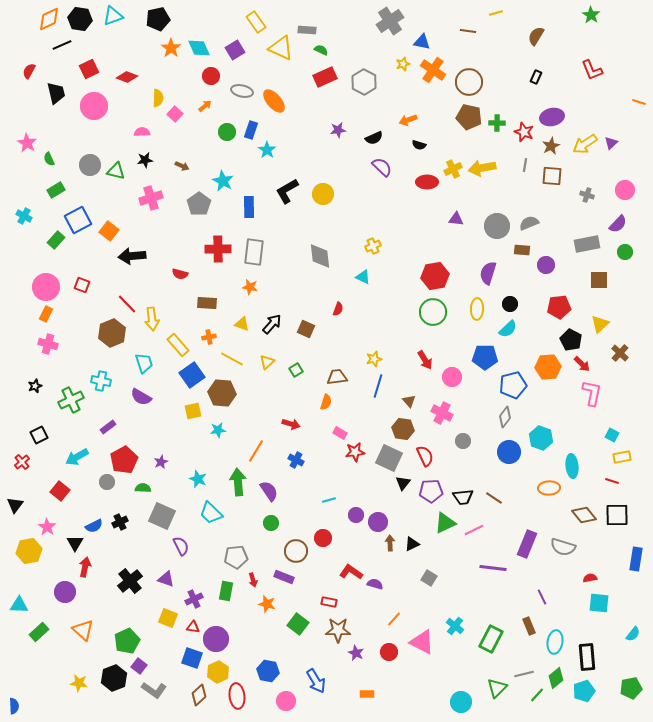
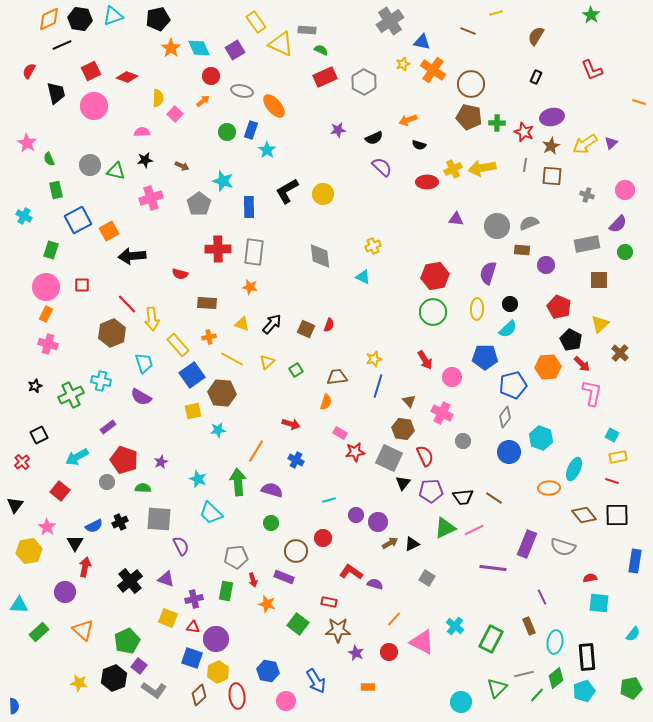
brown line at (468, 31): rotated 14 degrees clockwise
yellow triangle at (281, 48): moved 4 px up
red square at (89, 69): moved 2 px right, 2 px down
brown circle at (469, 82): moved 2 px right, 2 px down
orange ellipse at (274, 101): moved 5 px down
orange arrow at (205, 106): moved 2 px left, 5 px up
cyan star at (223, 181): rotated 10 degrees counterclockwise
green rectangle at (56, 190): rotated 72 degrees counterclockwise
orange square at (109, 231): rotated 24 degrees clockwise
green rectangle at (56, 240): moved 5 px left, 10 px down; rotated 24 degrees counterclockwise
red square at (82, 285): rotated 21 degrees counterclockwise
red pentagon at (559, 307): rotated 30 degrees clockwise
red semicircle at (338, 309): moved 9 px left, 16 px down
green cross at (71, 400): moved 5 px up
yellow rectangle at (622, 457): moved 4 px left
red pentagon at (124, 460): rotated 24 degrees counterclockwise
cyan ellipse at (572, 466): moved 2 px right, 3 px down; rotated 30 degrees clockwise
purple semicircle at (269, 491): moved 3 px right, 1 px up; rotated 40 degrees counterclockwise
gray square at (162, 516): moved 3 px left, 3 px down; rotated 20 degrees counterclockwise
green triangle at (445, 523): moved 5 px down
brown arrow at (390, 543): rotated 63 degrees clockwise
blue rectangle at (636, 559): moved 1 px left, 2 px down
gray square at (429, 578): moved 2 px left
purple cross at (194, 599): rotated 12 degrees clockwise
orange rectangle at (367, 694): moved 1 px right, 7 px up
